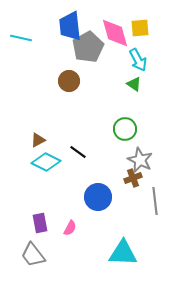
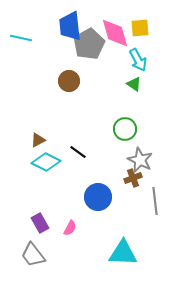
gray pentagon: moved 1 px right, 3 px up
purple rectangle: rotated 18 degrees counterclockwise
